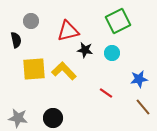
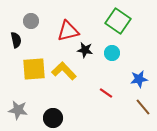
green square: rotated 30 degrees counterclockwise
gray star: moved 8 px up
